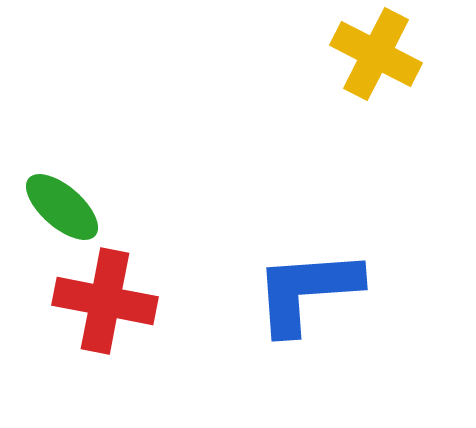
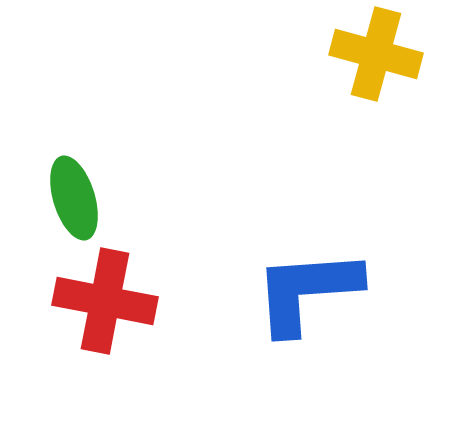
yellow cross: rotated 12 degrees counterclockwise
green ellipse: moved 12 px right, 9 px up; rotated 32 degrees clockwise
